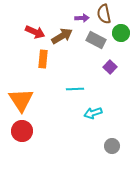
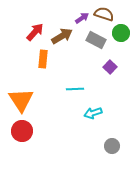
brown semicircle: rotated 120 degrees clockwise
purple arrow: rotated 32 degrees counterclockwise
red arrow: rotated 72 degrees counterclockwise
